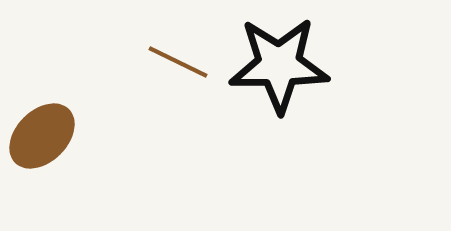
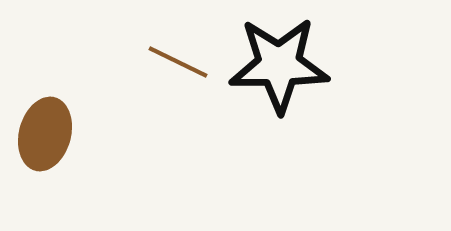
brown ellipse: moved 3 px right, 2 px up; rotated 30 degrees counterclockwise
